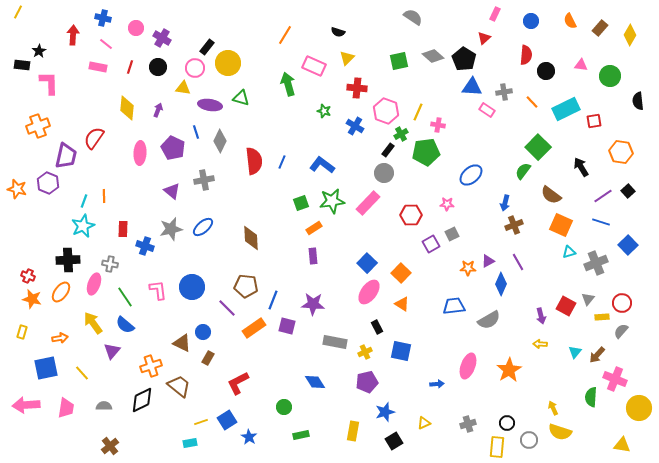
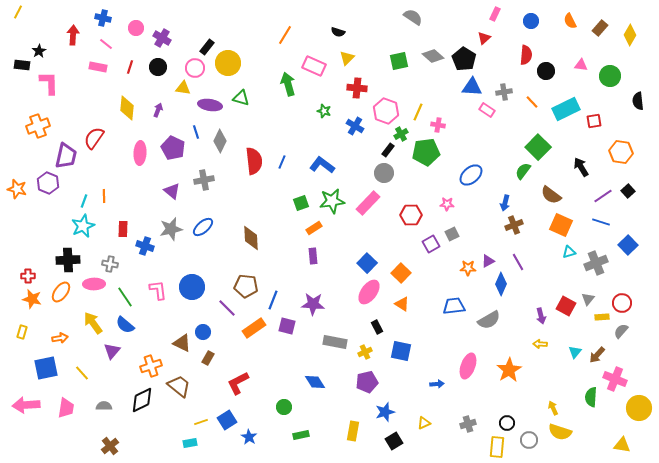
red cross at (28, 276): rotated 24 degrees counterclockwise
pink ellipse at (94, 284): rotated 70 degrees clockwise
